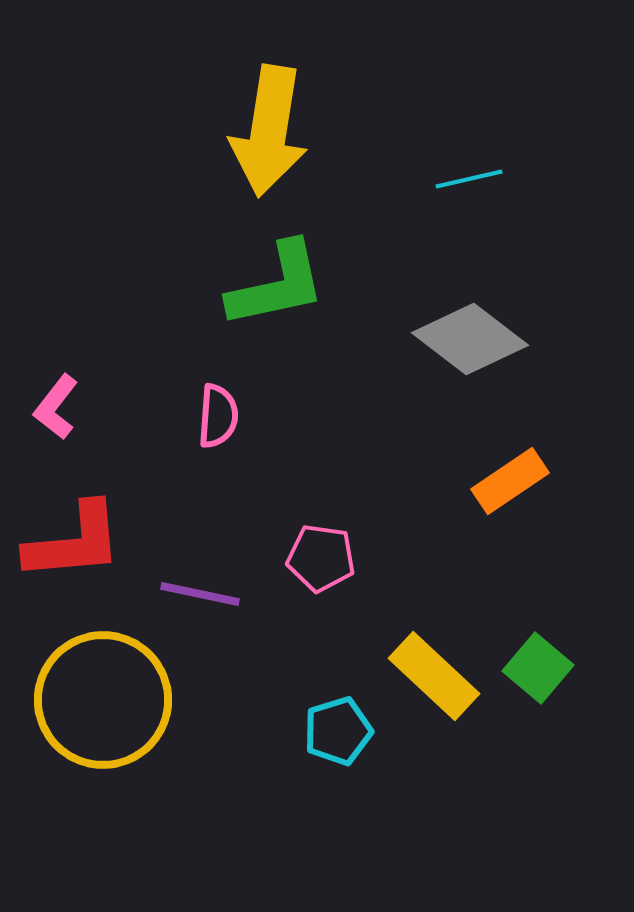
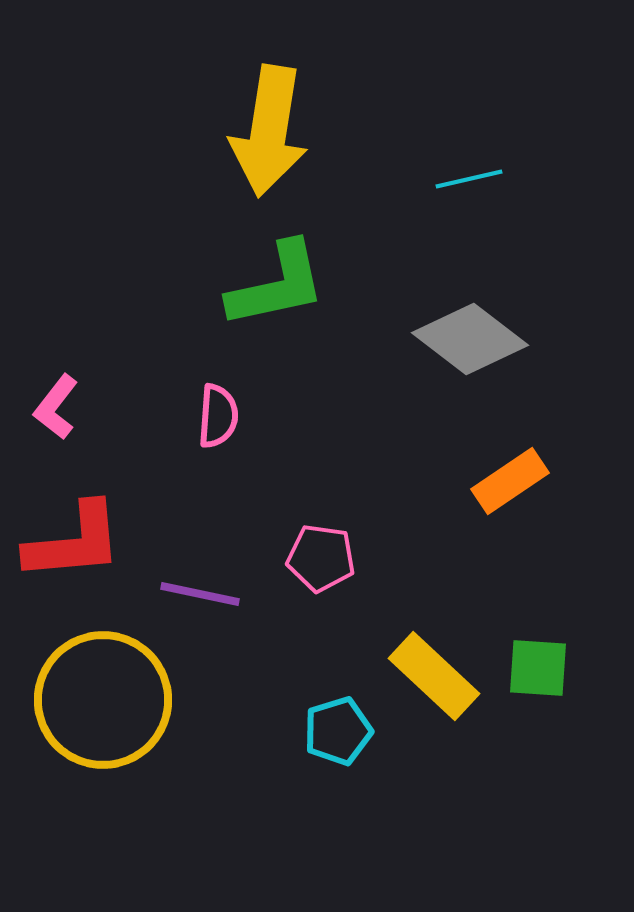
green square: rotated 36 degrees counterclockwise
